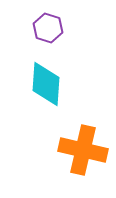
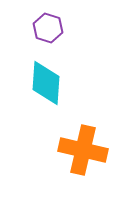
cyan diamond: moved 1 px up
